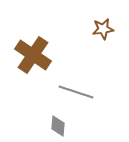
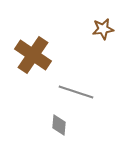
gray diamond: moved 1 px right, 1 px up
